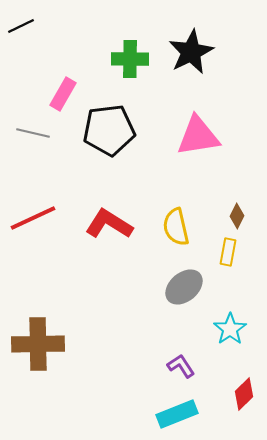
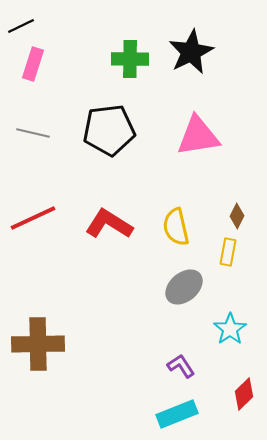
pink rectangle: moved 30 px left, 30 px up; rotated 12 degrees counterclockwise
